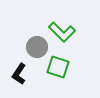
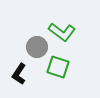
green L-shape: rotated 8 degrees counterclockwise
